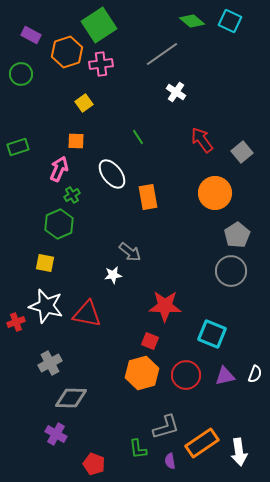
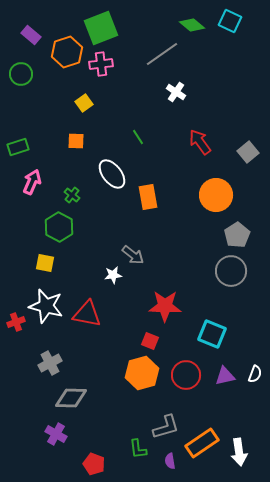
green diamond at (192, 21): moved 4 px down
green square at (99, 25): moved 2 px right, 3 px down; rotated 12 degrees clockwise
purple rectangle at (31, 35): rotated 12 degrees clockwise
red arrow at (202, 140): moved 2 px left, 2 px down
gray square at (242, 152): moved 6 px right
pink arrow at (59, 169): moved 27 px left, 13 px down
orange circle at (215, 193): moved 1 px right, 2 px down
green cross at (72, 195): rotated 21 degrees counterclockwise
green hexagon at (59, 224): moved 3 px down; rotated 8 degrees counterclockwise
gray arrow at (130, 252): moved 3 px right, 3 px down
